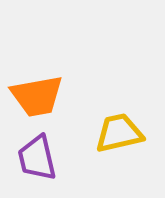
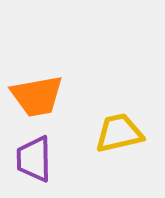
purple trapezoid: moved 3 px left, 1 px down; rotated 12 degrees clockwise
